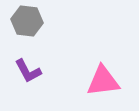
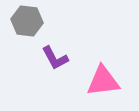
purple L-shape: moved 27 px right, 13 px up
